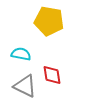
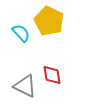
yellow pentagon: rotated 16 degrees clockwise
cyan semicircle: moved 21 px up; rotated 36 degrees clockwise
